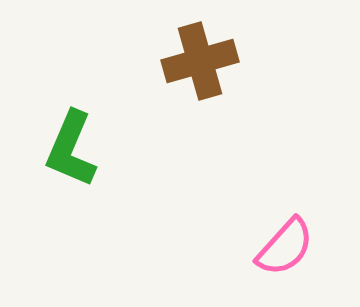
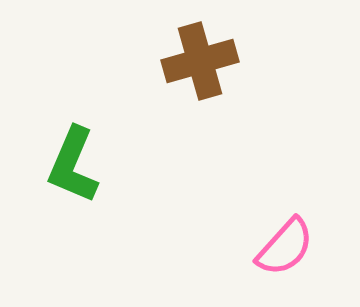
green L-shape: moved 2 px right, 16 px down
